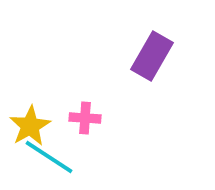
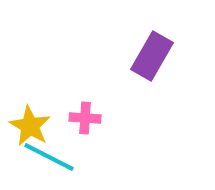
yellow star: rotated 12 degrees counterclockwise
cyan line: rotated 6 degrees counterclockwise
